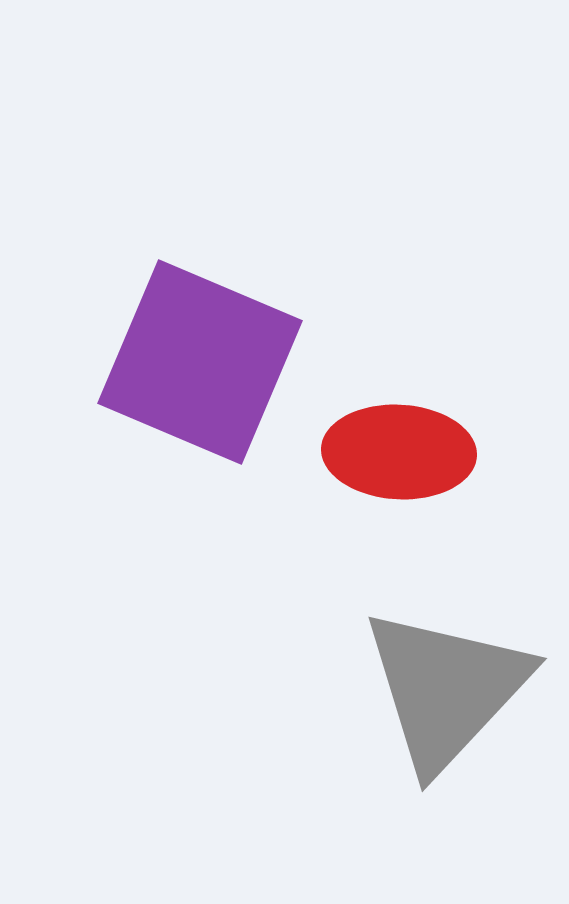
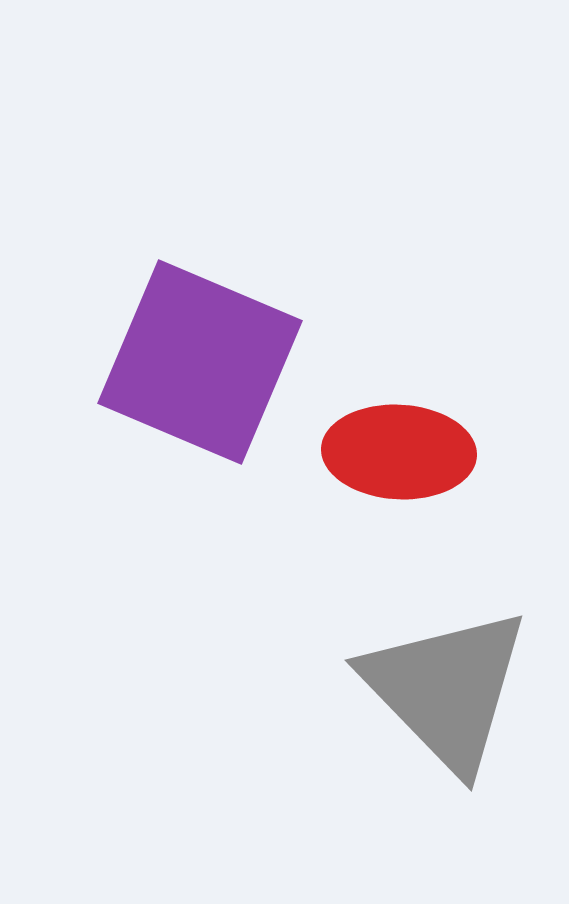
gray triangle: rotated 27 degrees counterclockwise
